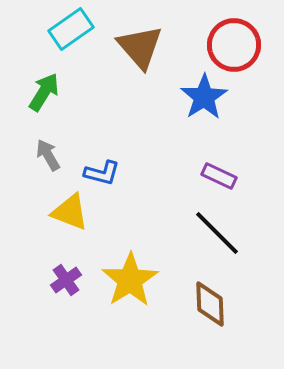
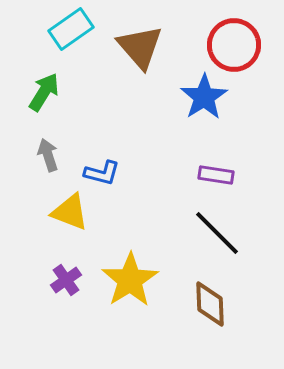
gray arrow: rotated 12 degrees clockwise
purple rectangle: moved 3 px left, 1 px up; rotated 16 degrees counterclockwise
